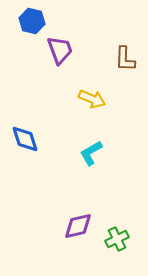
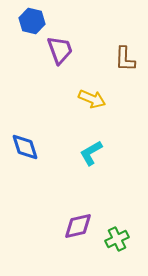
blue diamond: moved 8 px down
